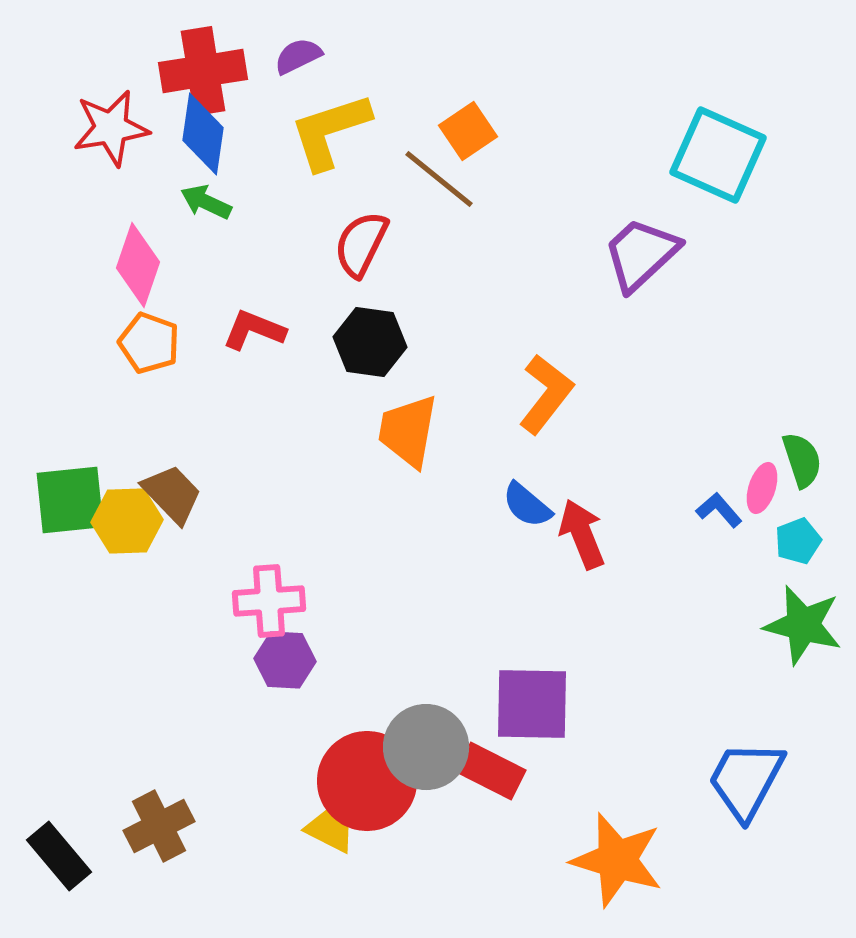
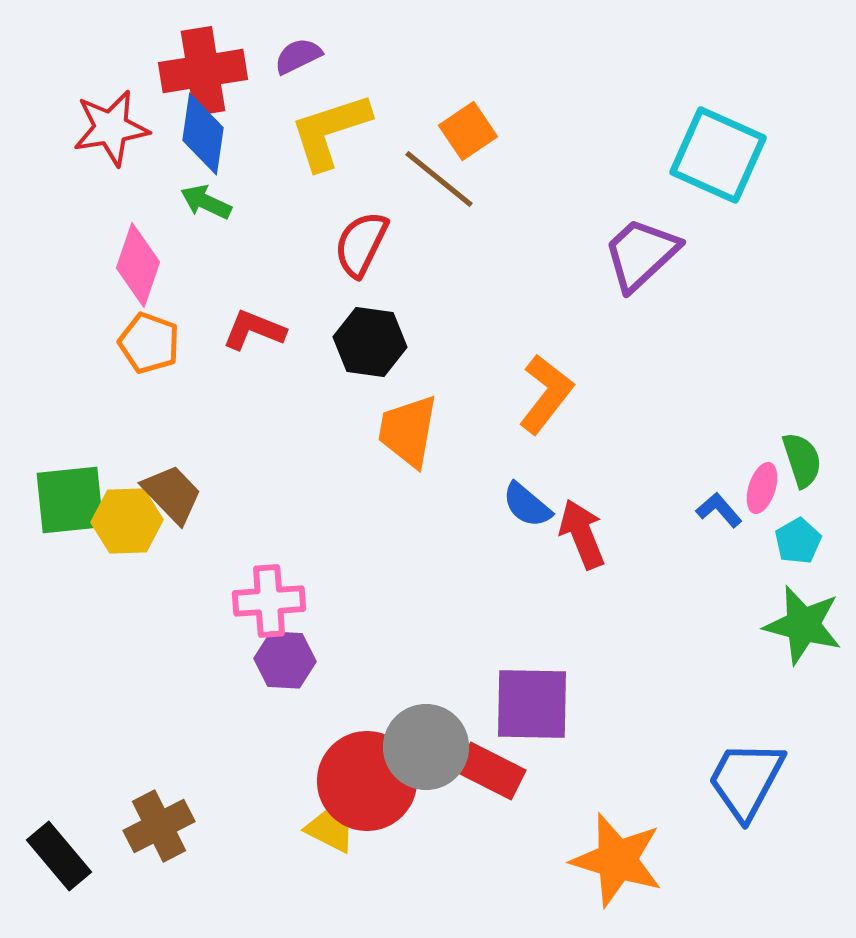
cyan pentagon: rotated 9 degrees counterclockwise
